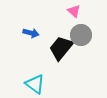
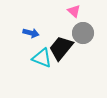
gray circle: moved 2 px right, 2 px up
cyan triangle: moved 7 px right, 26 px up; rotated 15 degrees counterclockwise
